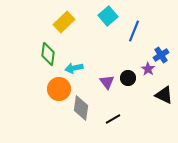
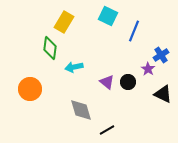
cyan square: rotated 24 degrees counterclockwise
yellow rectangle: rotated 15 degrees counterclockwise
green diamond: moved 2 px right, 6 px up
cyan arrow: moved 1 px up
black circle: moved 4 px down
purple triangle: rotated 14 degrees counterclockwise
orange circle: moved 29 px left
black triangle: moved 1 px left, 1 px up
gray diamond: moved 2 px down; rotated 25 degrees counterclockwise
black line: moved 6 px left, 11 px down
